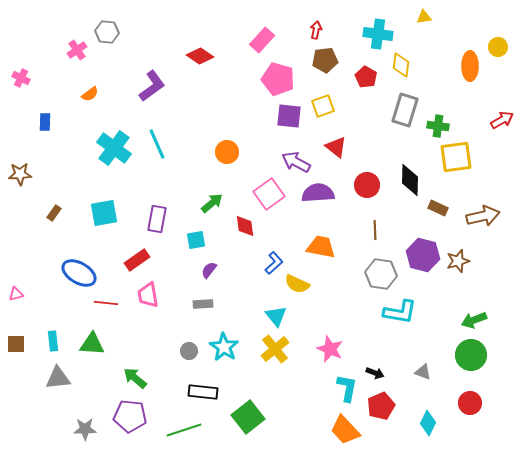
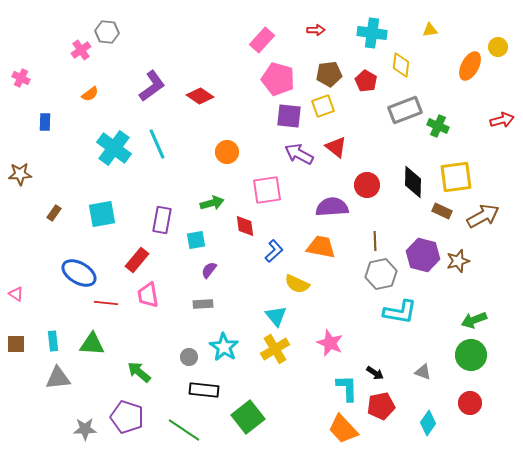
yellow triangle at (424, 17): moved 6 px right, 13 px down
red arrow at (316, 30): rotated 78 degrees clockwise
cyan cross at (378, 34): moved 6 px left, 1 px up
pink cross at (77, 50): moved 4 px right
red diamond at (200, 56): moved 40 px down
brown pentagon at (325, 60): moved 4 px right, 14 px down
orange ellipse at (470, 66): rotated 28 degrees clockwise
red pentagon at (366, 77): moved 4 px down
gray rectangle at (405, 110): rotated 52 degrees clockwise
red arrow at (502, 120): rotated 15 degrees clockwise
green cross at (438, 126): rotated 15 degrees clockwise
yellow square at (456, 157): moved 20 px down
purple arrow at (296, 162): moved 3 px right, 8 px up
black diamond at (410, 180): moved 3 px right, 2 px down
purple semicircle at (318, 193): moved 14 px right, 14 px down
pink square at (269, 194): moved 2 px left, 4 px up; rotated 28 degrees clockwise
green arrow at (212, 203): rotated 25 degrees clockwise
brown rectangle at (438, 208): moved 4 px right, 3 px down
cyan square at (104, 213): moved 2 px left, 1 px down
brown arrow at (483, 216): rotated 16 degrees counterclockwise
purple rectangle at (157, 219): moved 5 px right, 1 px down
brown line at (375, 230): moved 11 px down
red rectangle at (137, 260): rotated 15 degrees counterclockwise
blue L-shape at (274, 263): moved 12 px up
gray hexagon at (381, 274): rotated 20 degrees counterclockwise
pink triangle at (16, 294): rotated 49 degrees clockwise
yellow cross at (275, 349): rotated 8 degrees clockwise
pink star at (330, 349): moved 6 px up
gray circle at (189, 351): moved 6 px down
black arrow at (375, 373): rotated 12 degrees clockwise
green arrow at (135, 378): moved 4 px right, 6 px up
cyan L-shape at (347, 388): rotated 12 degrees counterclockwise
black rectangle at (203, 392): moved 1 px right, 2 px up
red pentagon at (381, 406): rotated 12 degrees clockwise
purple pentagon at (130, 416): moved 3 px left, 1 px down; rotated 12 degrees clockwise
cyan diamond at (428, 423): rotated 10 degrees clockwise
green line at (184, 430): rotated 52 degrees clockwise
orange trapezoid at (345, 430): moved 2 px left, 1 px up
